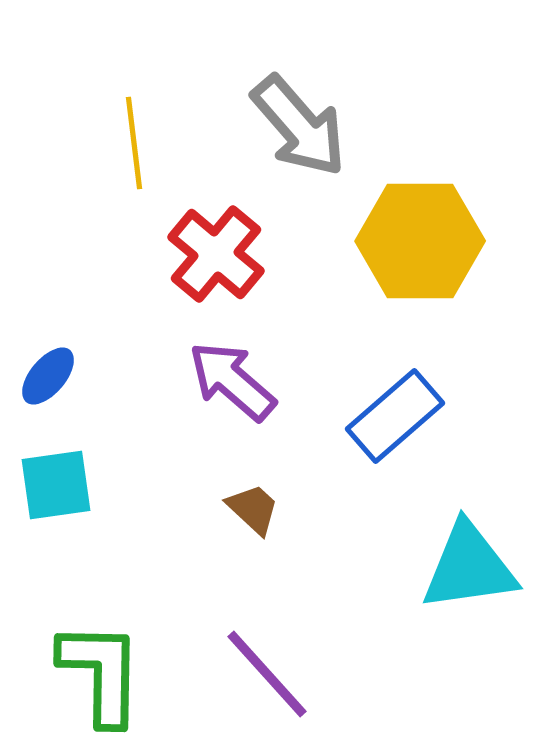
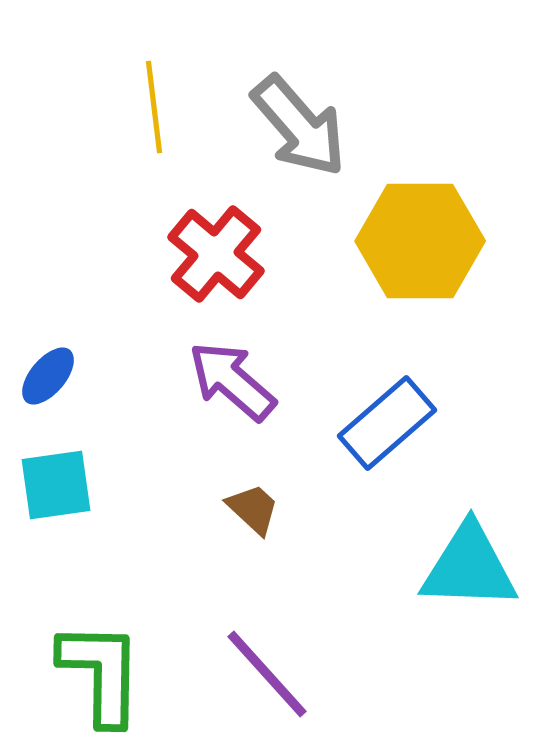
yellow line: moved 20 px right, 36 px up
blue rectangle: moved 8 px left, 7 px down
cyan triangle: rotated 10 degrees clockwise
